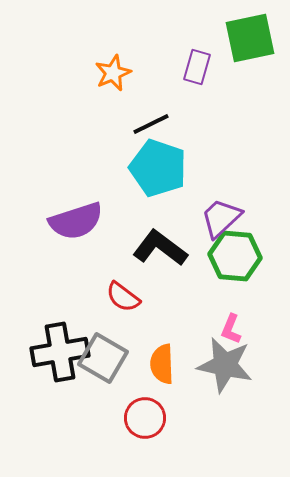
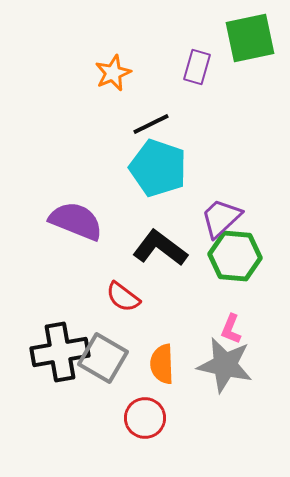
purple semicircle: rotated 140 degrees counterclockwise
